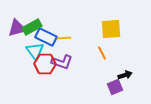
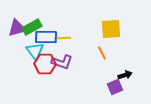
blue rectangle: rotated 25 degrees counterclockwise
